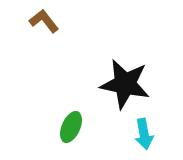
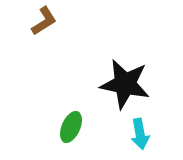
brown L-shape: rotated 96 degrees clockwise
cyan arrow: moved 4 px left
